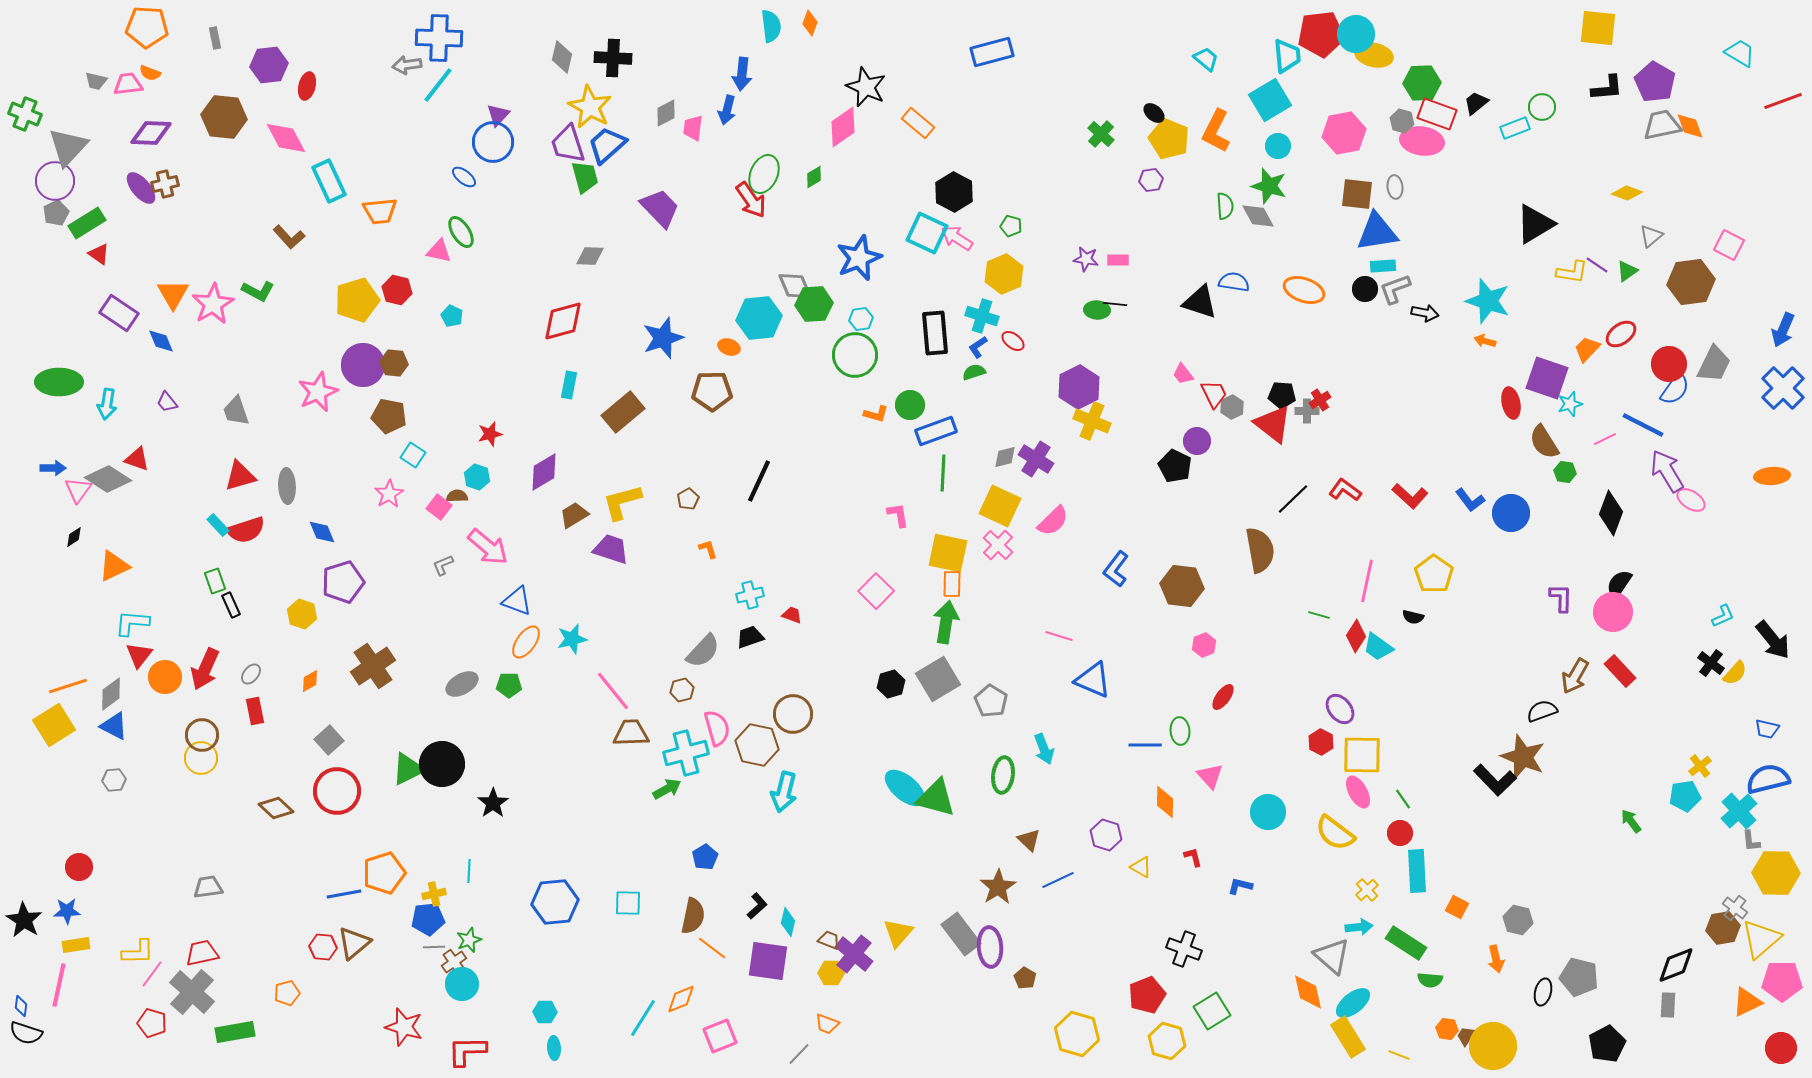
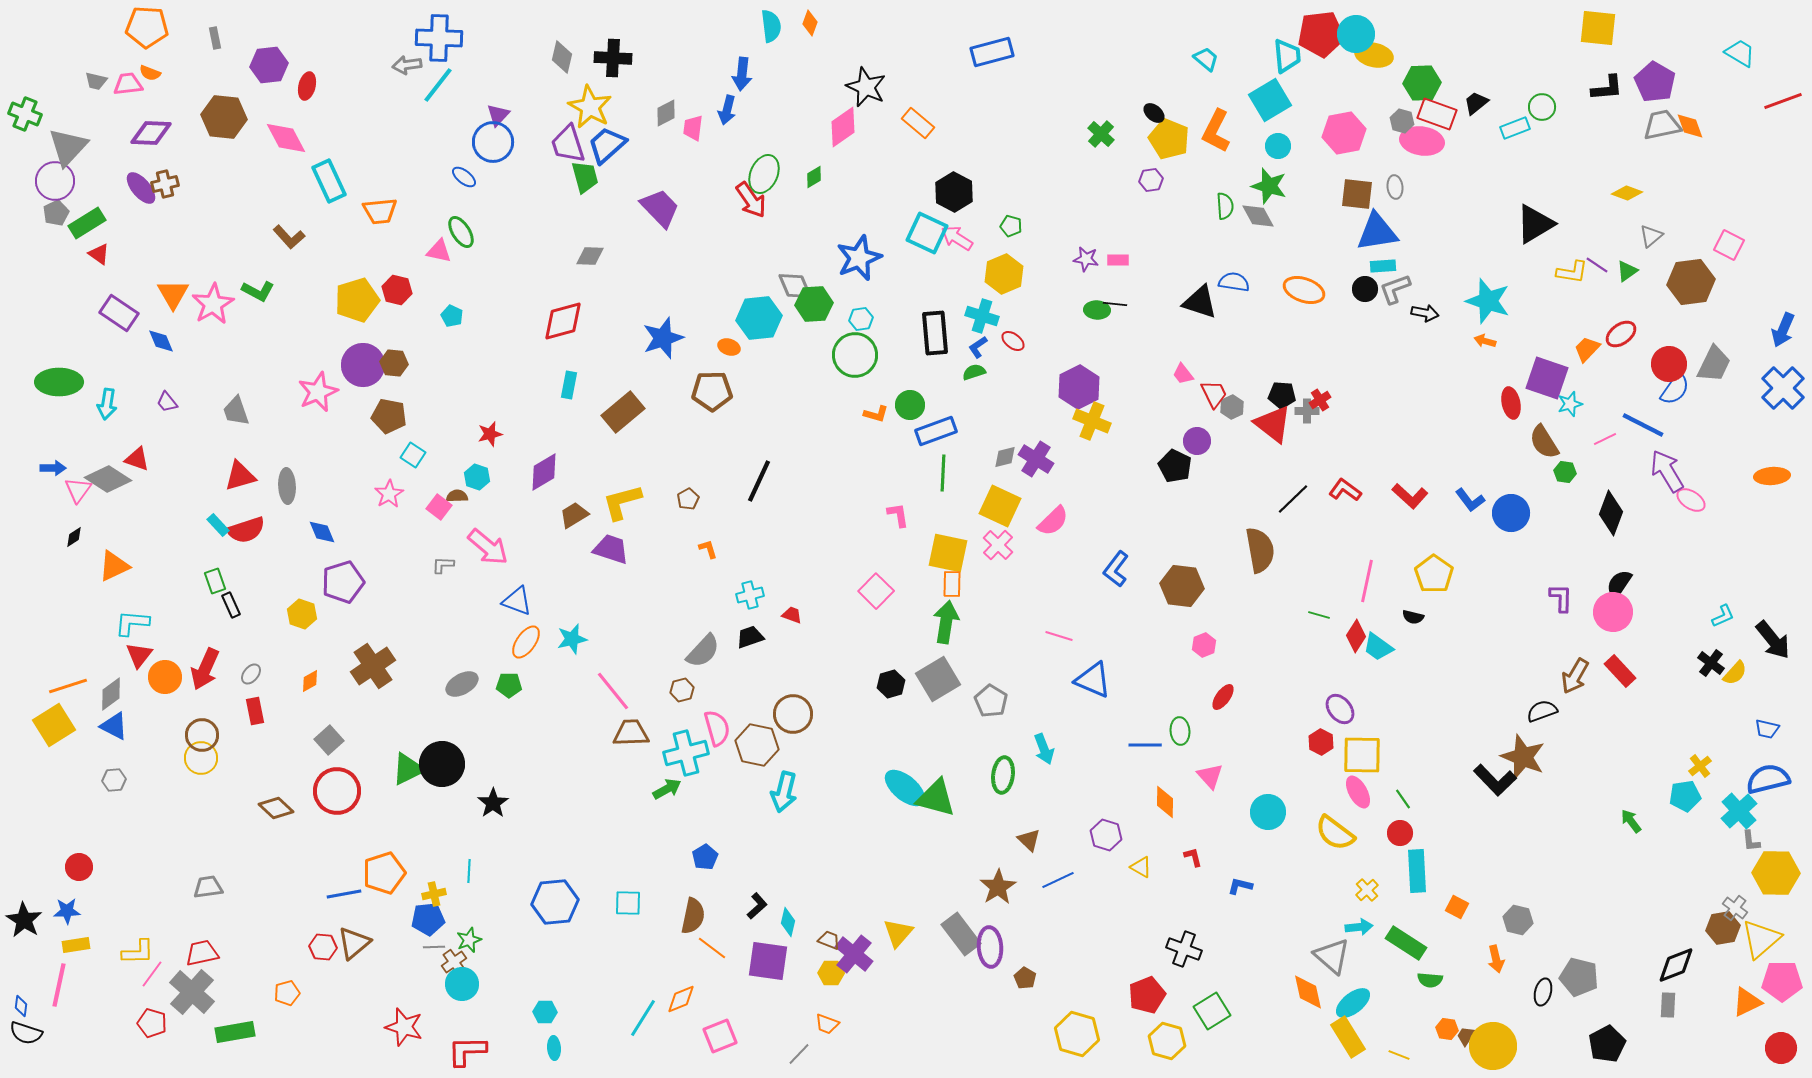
gray L-shape at (443, 565): rotated 25 degrees clockwise
